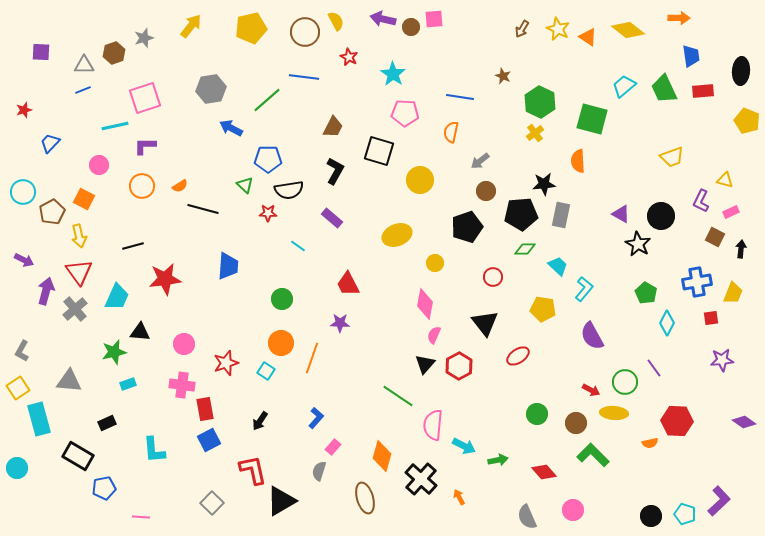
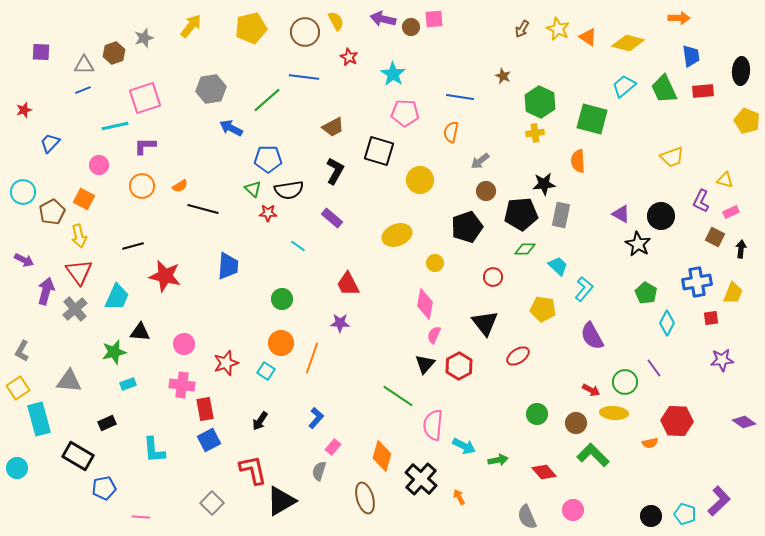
yellow diamond at (628, 30): moved 13 px down; rotated 24 degrees counterclockwise
brown trapezoid at (333, 127): rotated 35 degrees clockwise
yellow cross at (535, 133): rotated 30 degrees clockwise
green triangle at (245, 185): moved 8 px right, 4 px down
red star at (165, 279): moved 3 px up; rotated 20 degrees clockwise
